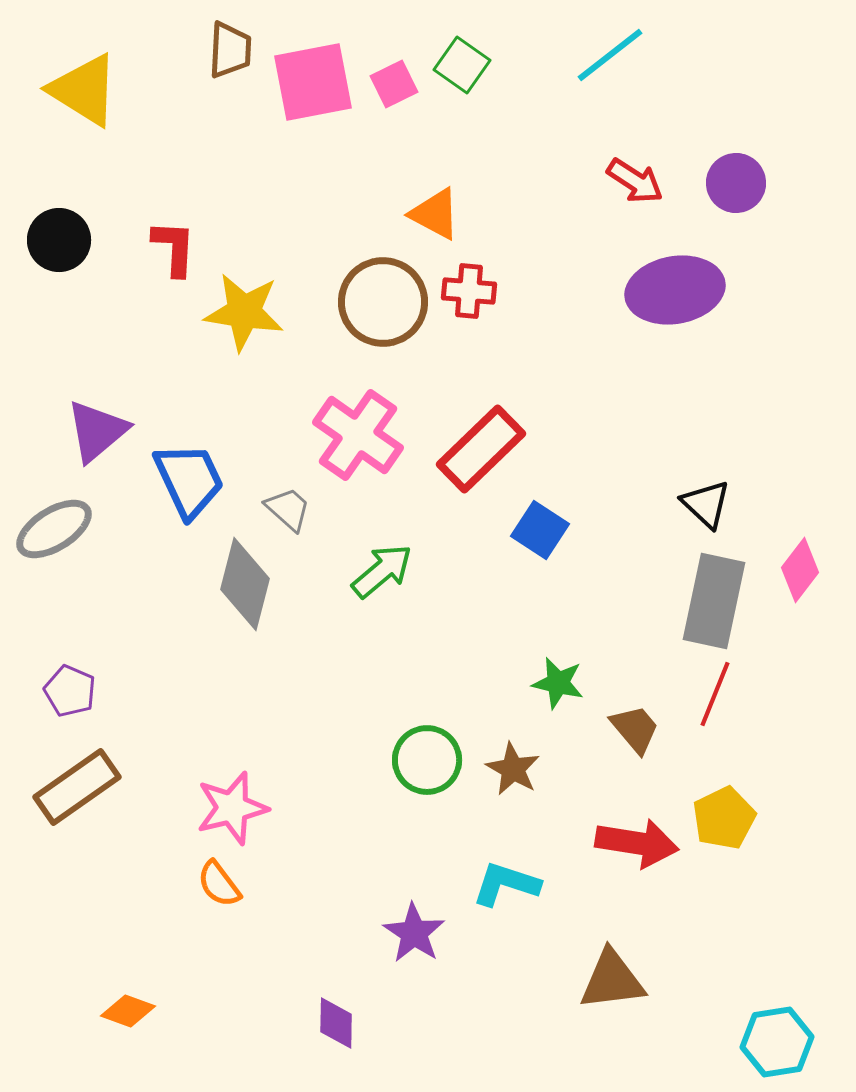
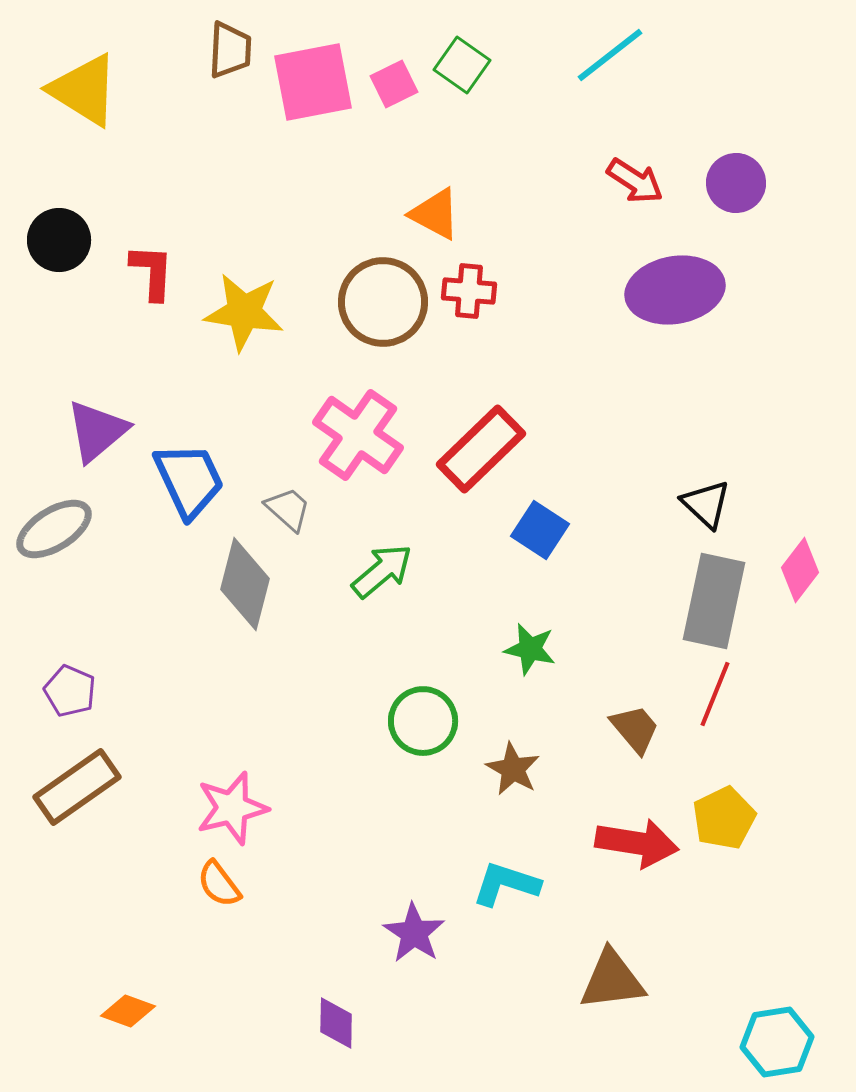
red L-shape at (174, 248): moved 22 px left, 24 px down
green star at (558, 683): moved 28 px left, 34 px up
green circle at (427, 760): moved 4 px left, 39 px up
